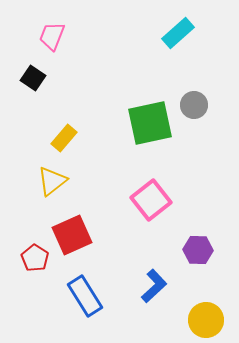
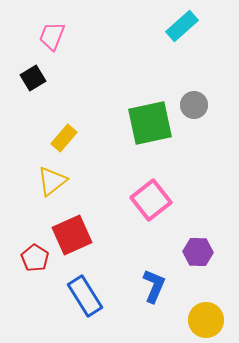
cyan rectangle: moved 4 px right, 7 px up
black square: rotated 25 degrees clockwise
purple hexagon: moved 2 px down
blue L-shape: rotated 24 degrees counterclockwise
